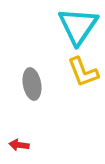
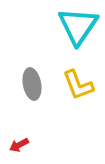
yellow L-shape: moved 5 px left, 13 px down
red arrow: rotated 36 degrees counterclockwise
